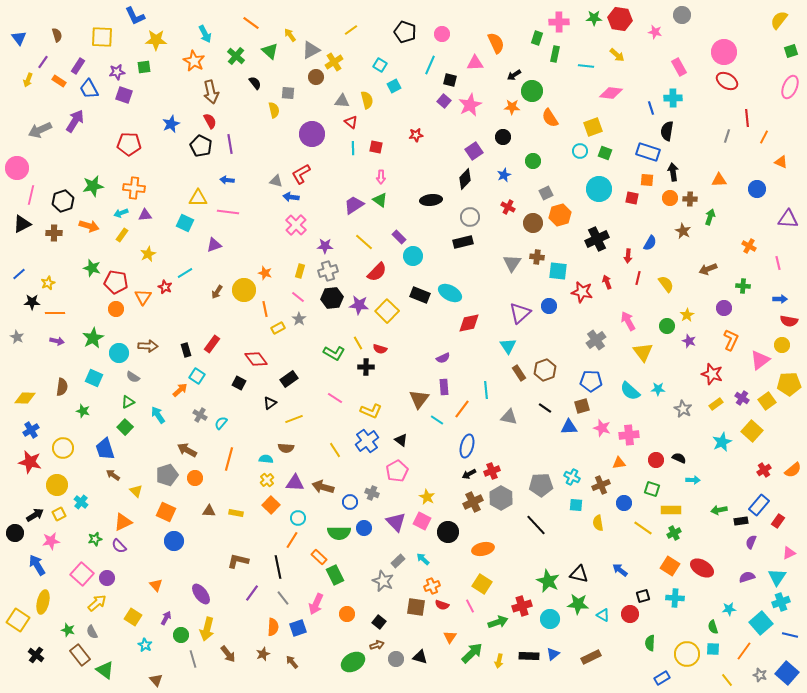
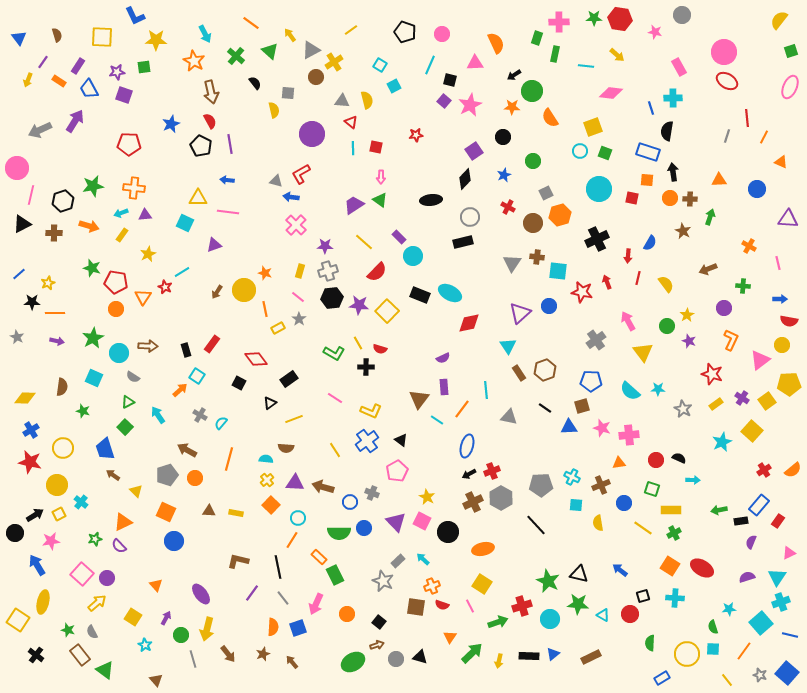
cyan line at (185, 273): moved 3 px left, 1 px up
